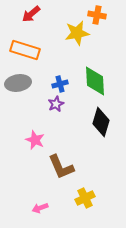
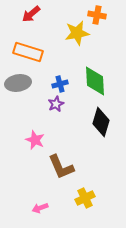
orange rectangle: moved 3 px right, 2 px down
